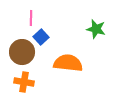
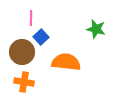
orange semicircle: moved 2 px left, 1 px up
